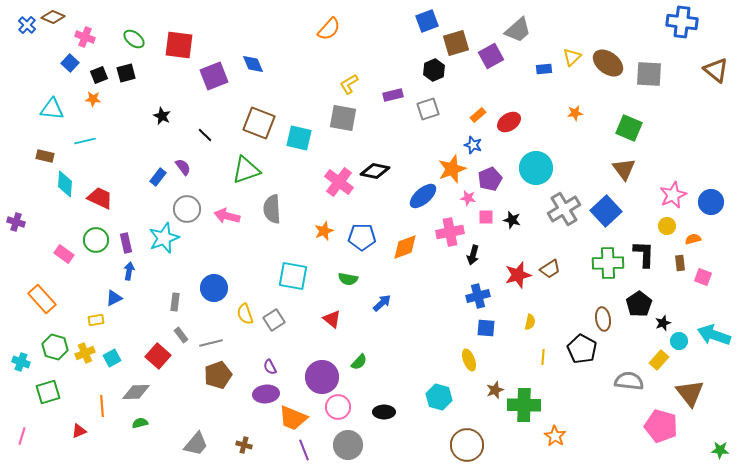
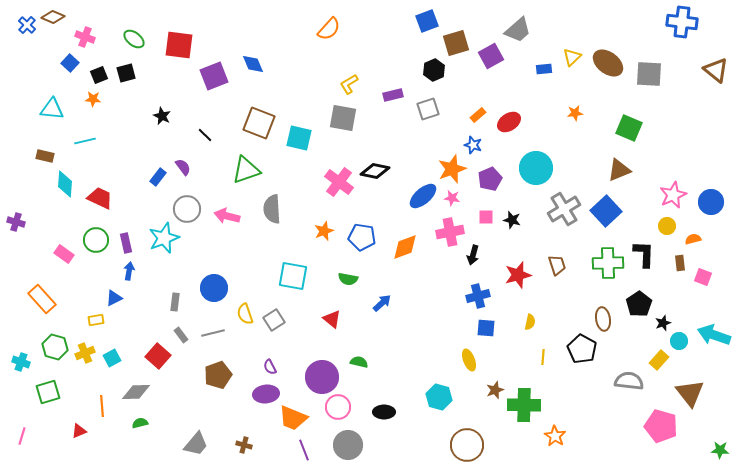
brown triangle at (624, 169): moved 5 px left, 1 px down; rotated 45 degrees clockwise
pink star at (468, 198): moved 16 px left
blue pentagon at (362, 237): rotated 8 degrees clockwise
brown trapezoid at (550, 269): moved 7 px right, 4 px up; rotated 75 degrees counterclockwise
gray line at (211, 343): moved 2 px right, 10 px up
green semicircle at (359, 362): rotated 120 degrees counterclockwise
